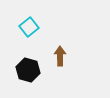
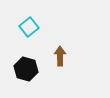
black hexagon: moved 2 px left, 1 px up
